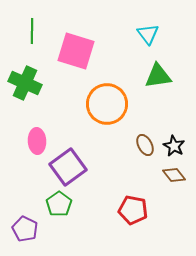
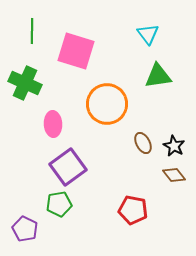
pink ellipse: moved 16 px right, 17 px up
brown ellipse: moved 2 px left, 2 px up
green pentagon: rotated 25 degrees clockwise
